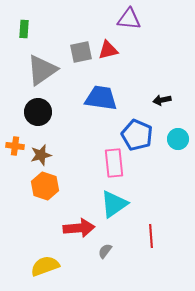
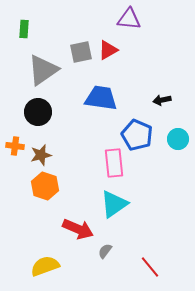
red triangle: rotated 15 degrees counterclockwise
gray triangle: moved 1 px right
red arrow: moved 1 px left, 1 px down; rotated 28 degrees clockwise
red line: moved 1 px left, 31 px down; rotated 35 degrees counterclockwise
